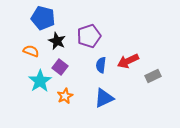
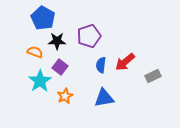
blue pentagon: rotated 15 degrees clockwise
black star: rotated 24 degrees counterclockwise
orange semicircle: moved 4 px right, 1 px down
red arrow: moved 3 px left, 1 px down; rotated 15 degrees counterclockwise
blue triangle: rotated 15 degrees clockwise
